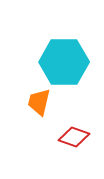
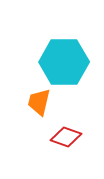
red diamond: moved 8 px left
